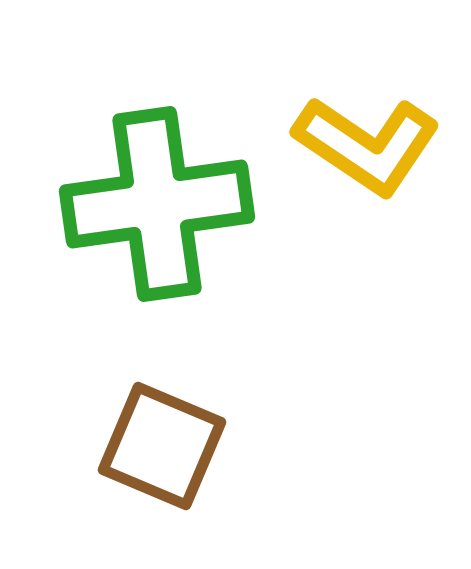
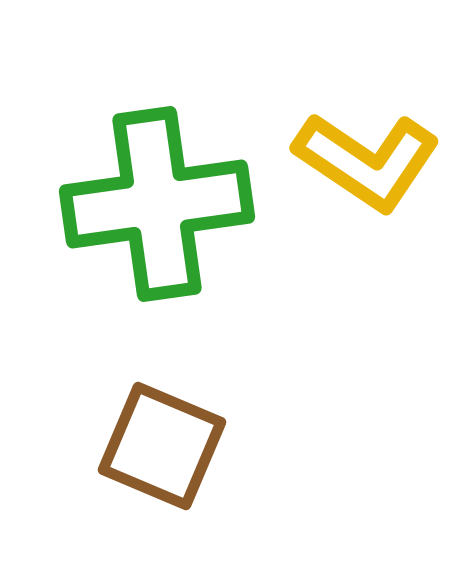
yellow L-shape: moved 16 px down
